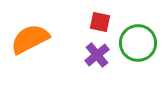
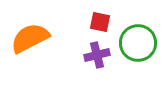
orange semicircle: moved 1 px up
purple cross: rotated 25 degrees clockwise
